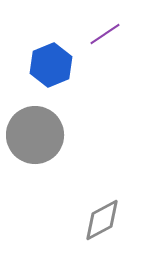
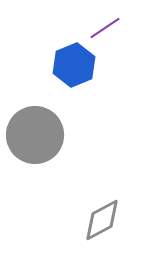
purple line: moved 6 px up
blue hexagon: moved 23 px right
